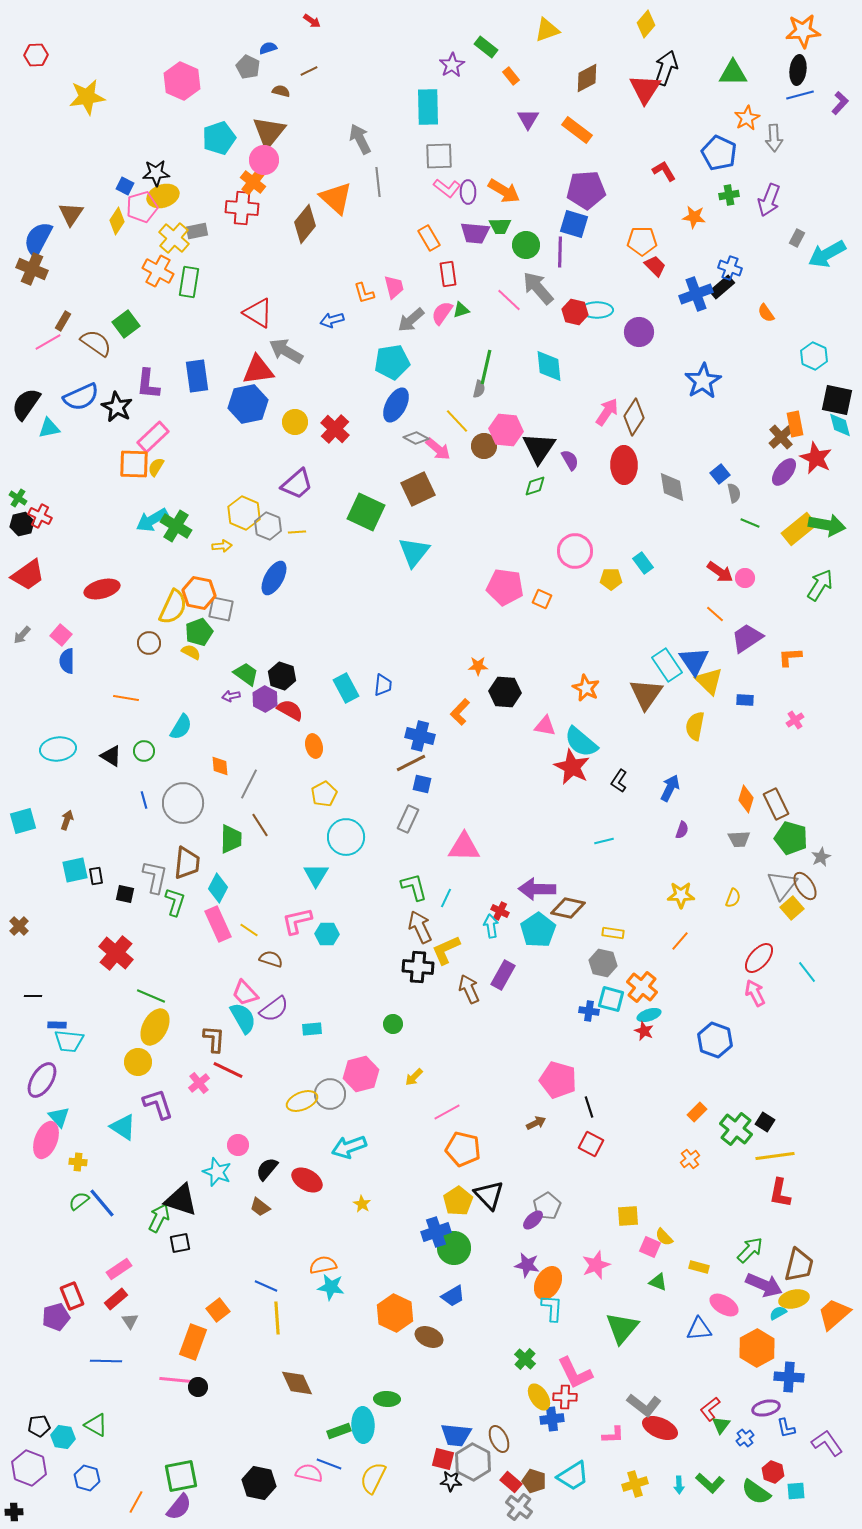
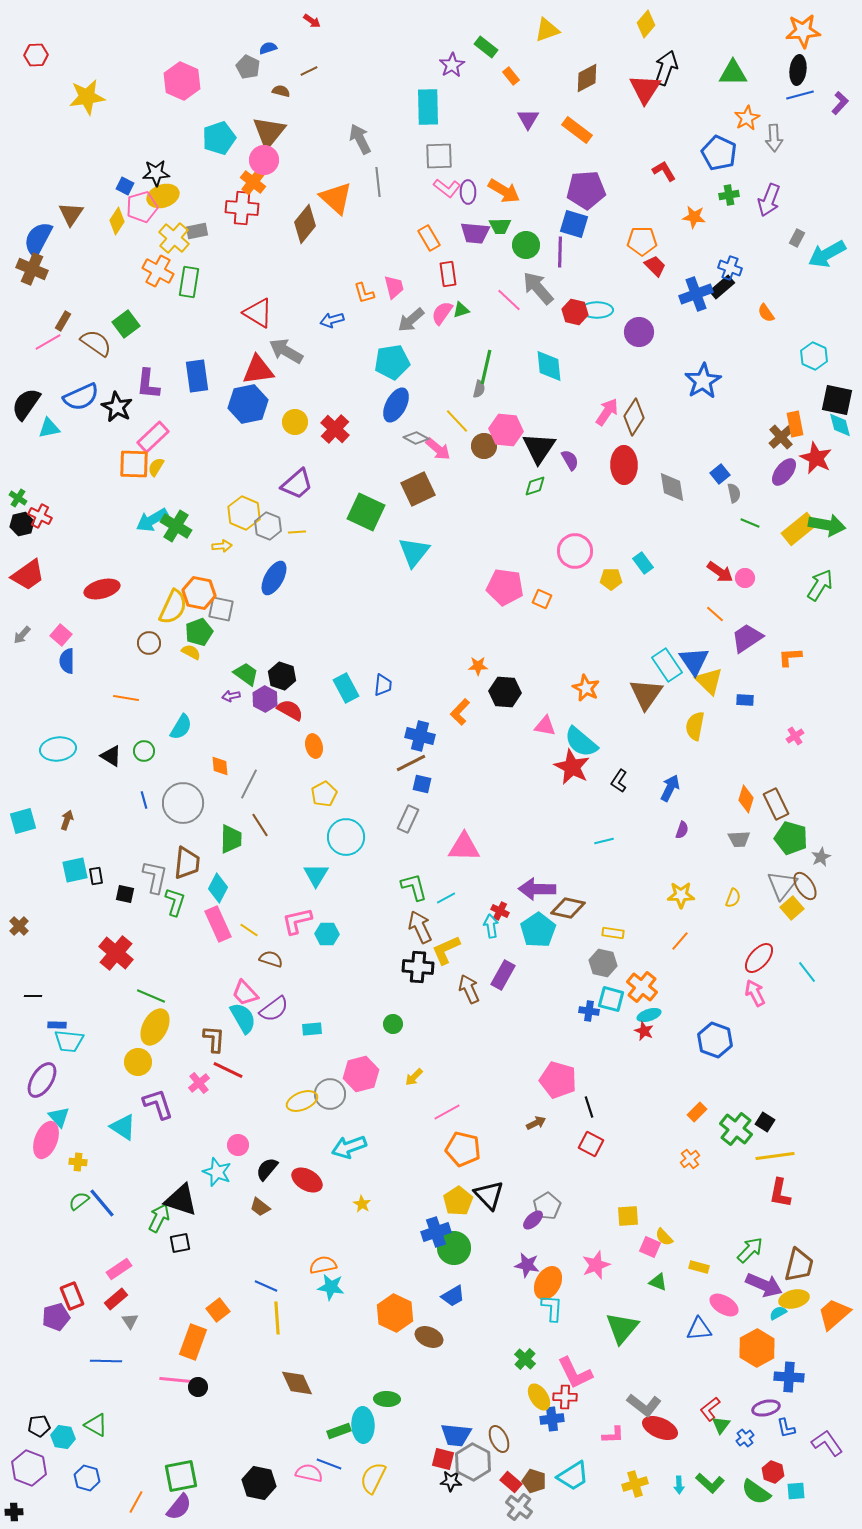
pink cross at (795, 720): moved 16 px down
cyan line at (446, 898): rotated 36 degrees clockwise
